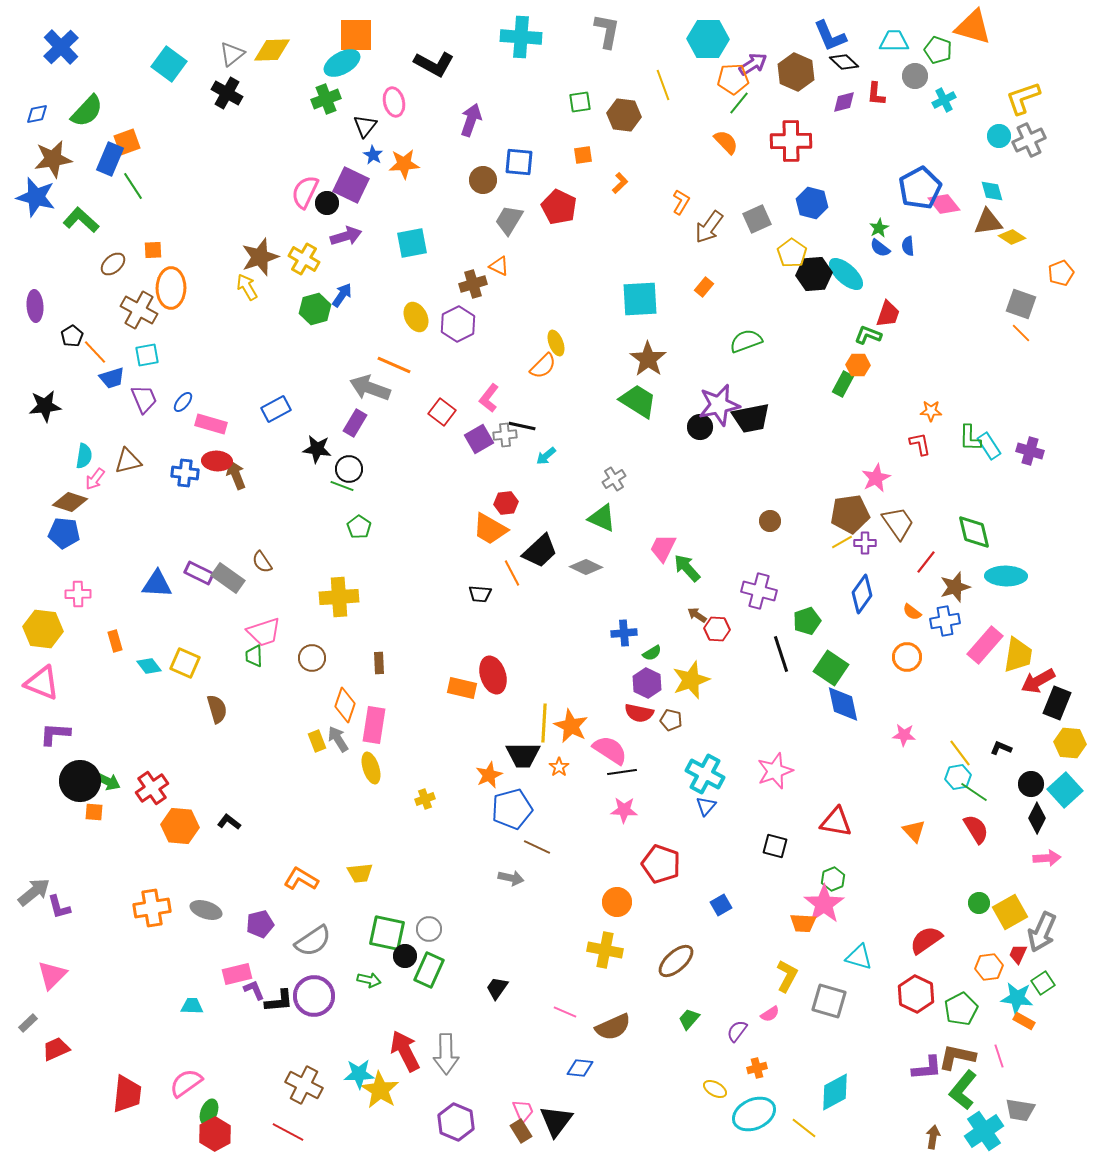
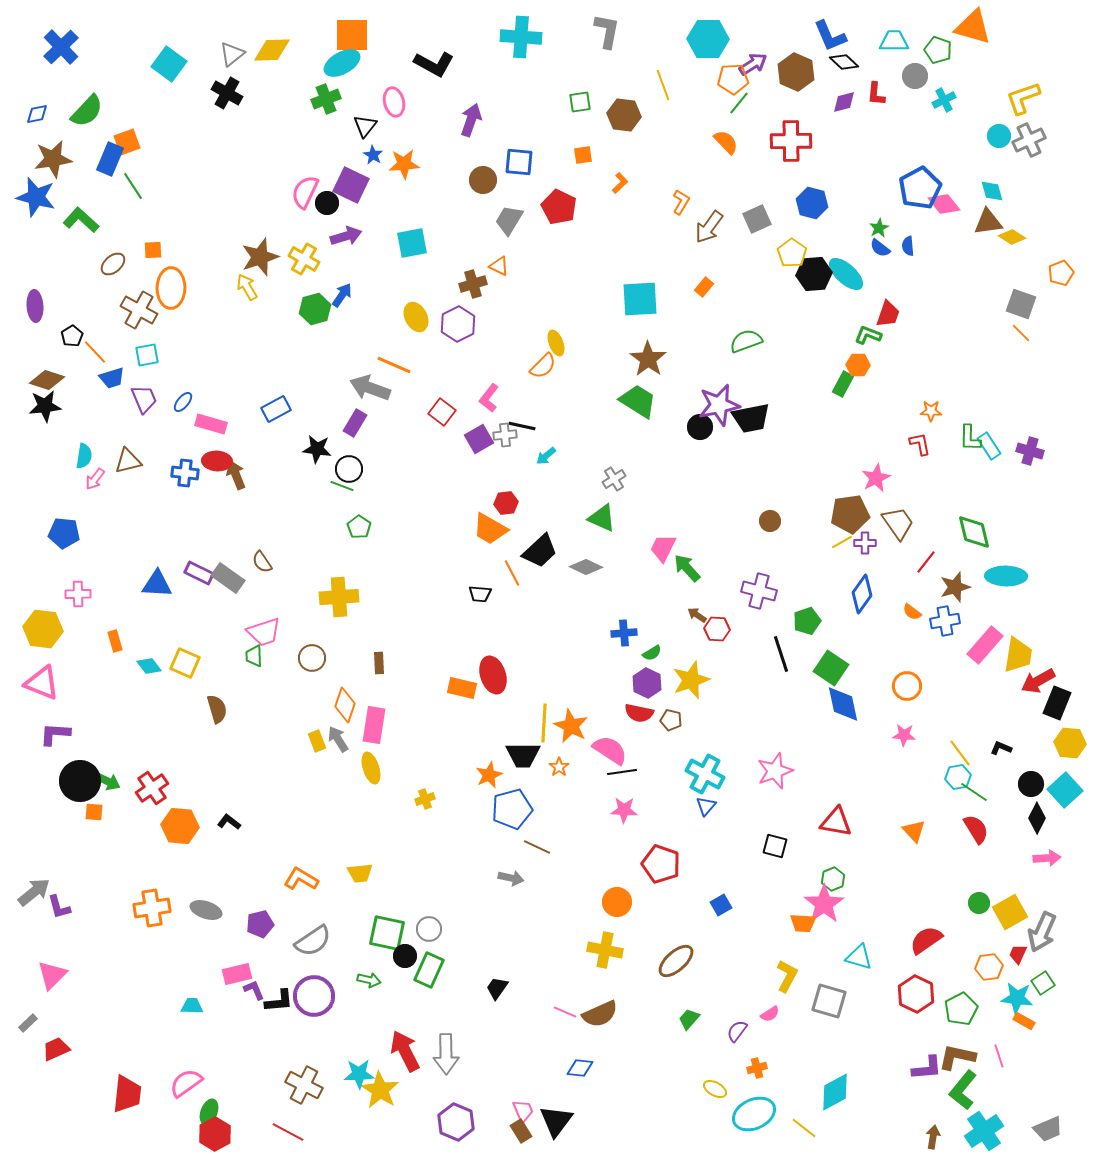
orange square at (356, 35): moved 4 px left
brown diamond at (70, 502): moved 23 px left, 122 px up
orange circle at (907, 657): moved 29 px down
brown semicircle at (613, 1027): moved 13 px left, 13 px up
gray trapezoid at (1020, 1110): moved 28 px right, 19 px down; rotated 32 degrees counterclockwise
